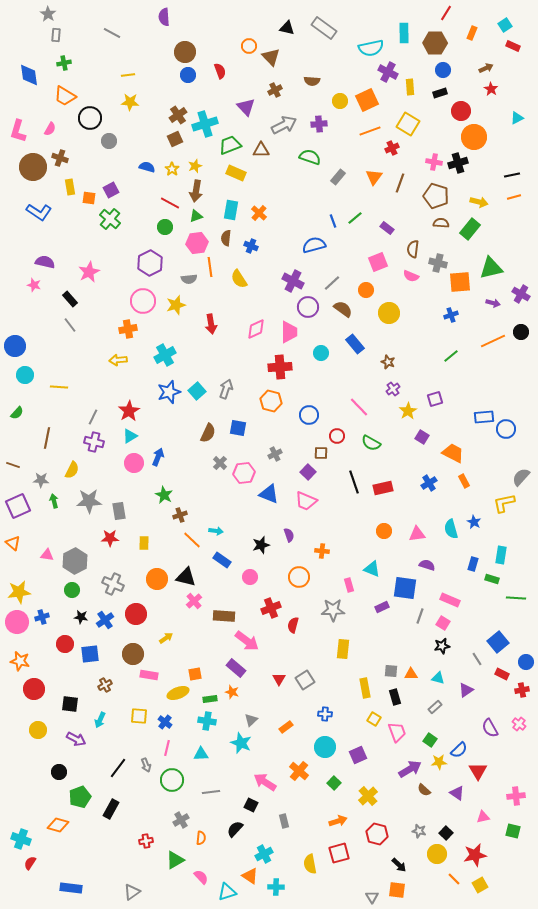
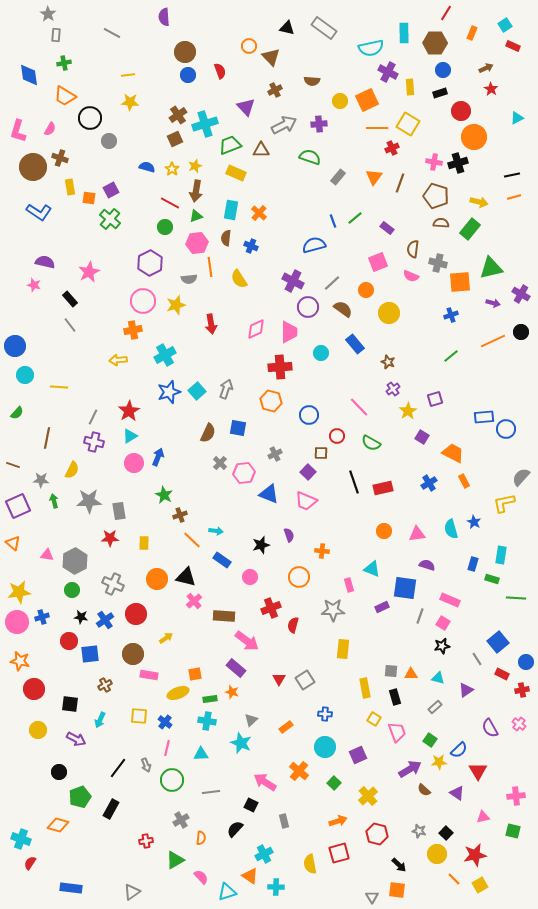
orange line at (370, 131): moved 7 px right, 3 px up; rotated 20 degrees clockwise
orange cross at (128, 329): moved 5 px right, 1 px down
red circle at (65, 644): moved 4 px right, 3 px up
